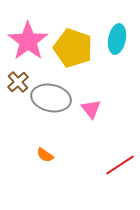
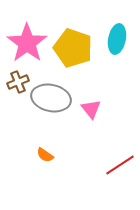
pink star: moved 1 px left, 2 px down
brown cross: rotated 20 degrees clockwise
